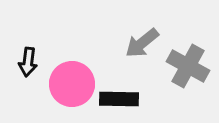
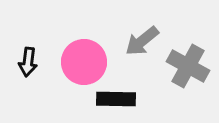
gray arrow: moved 2 px up
pink circle: moved 12 px right, 22 px up
black rectangle: moved 3 px left
